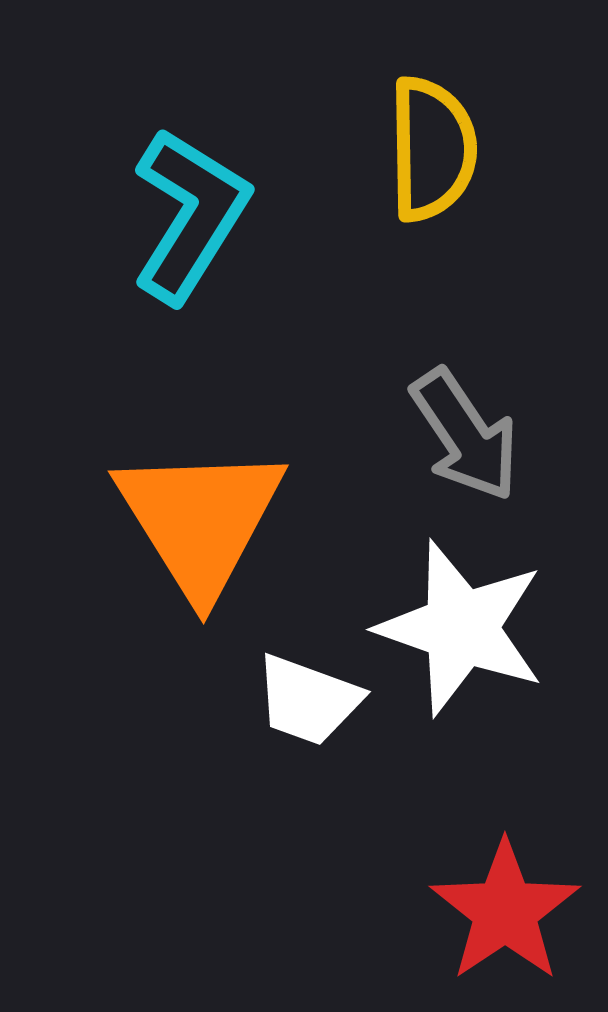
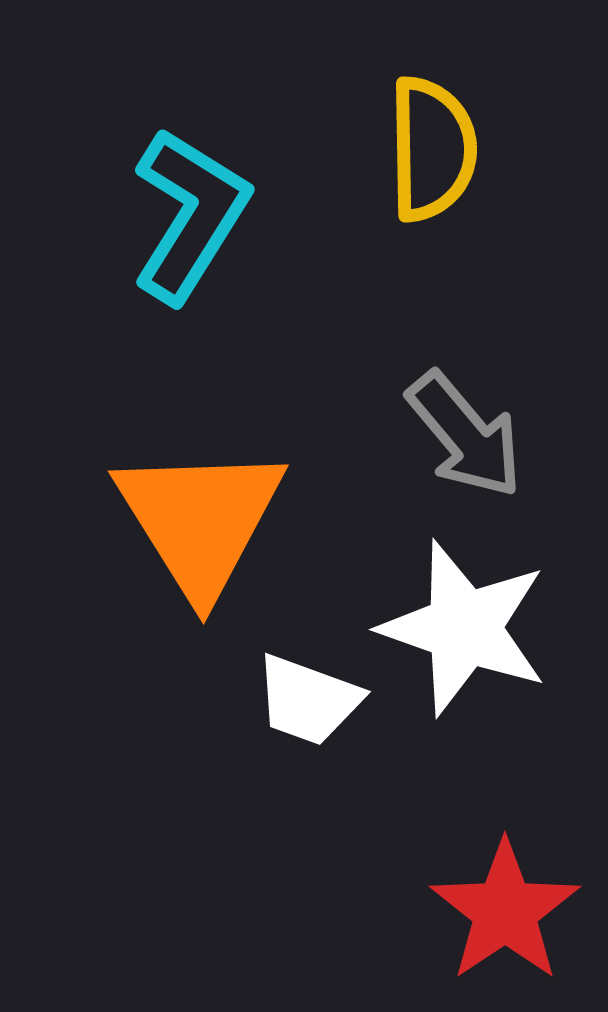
gray arrow: rotated 6 degrees counterclockwise
white star: moved 3 px right
